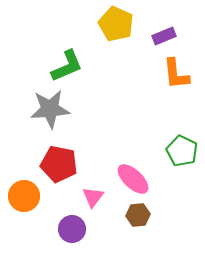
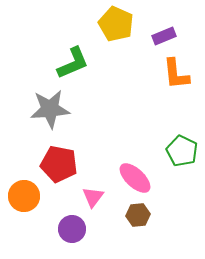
green L-shape: moved 6 px right, 3 px up
pink ellipse: moved 2 px right, 1 px up
